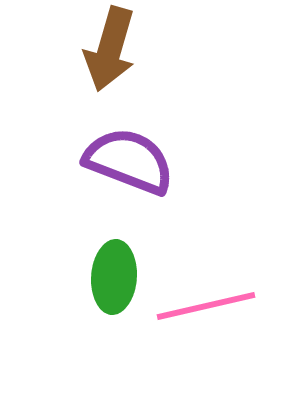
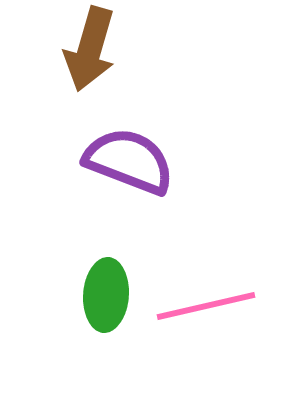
brown arrow: moved 20 px left
green ellipse: moved 8 px left, 18 px down
